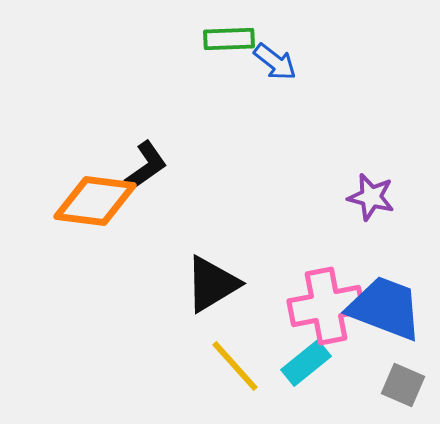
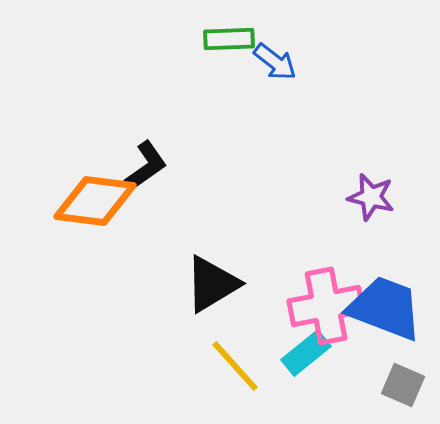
cyan rectangle: moved 10 px up
